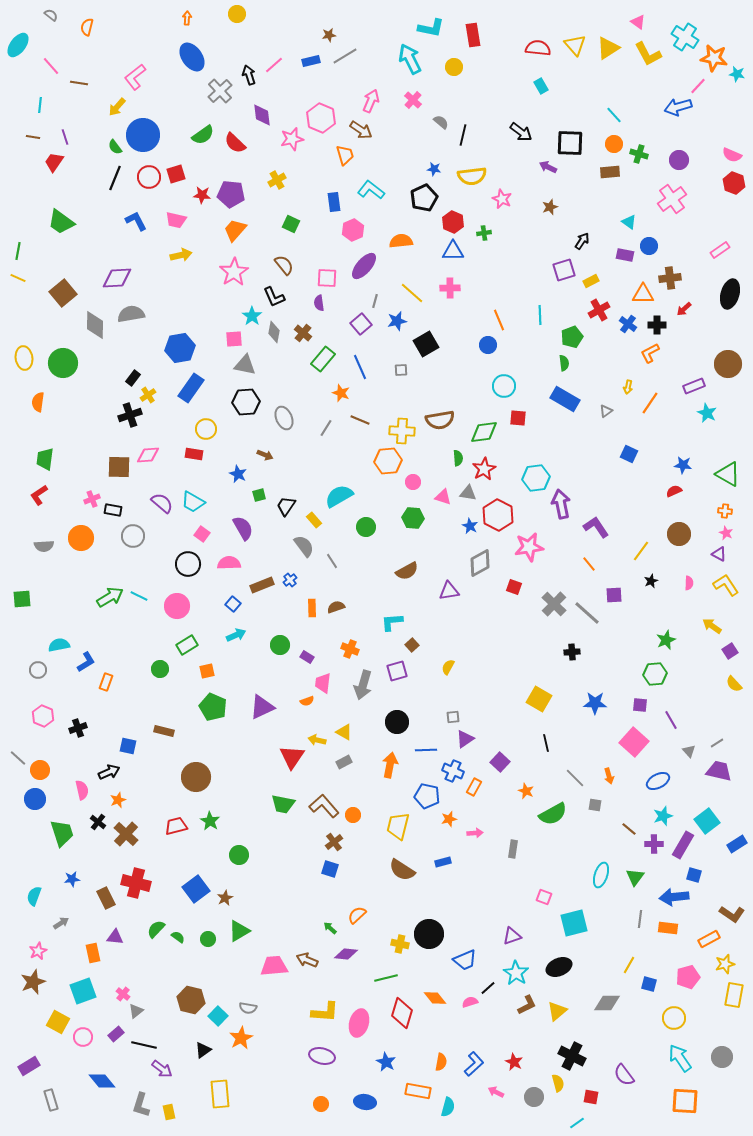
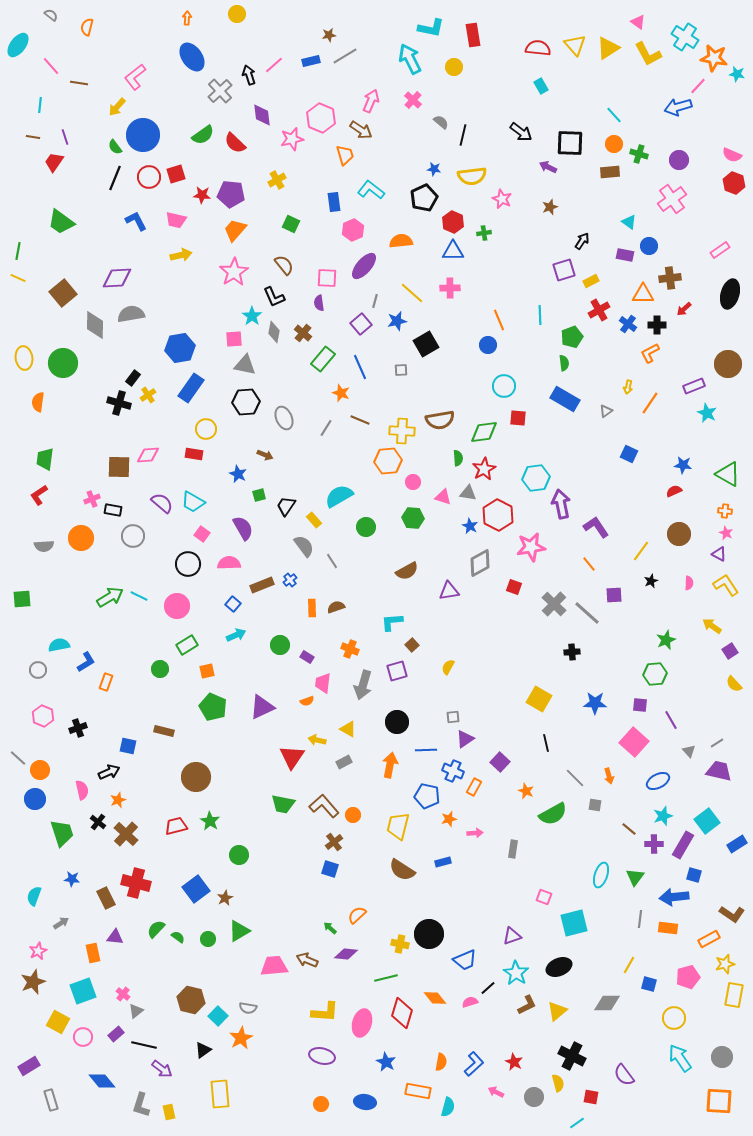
black cross at (130, 415): moved 11 px left, 12 px up; rotated 35 degrees clockwise
pink star at (529, 547): moved 2 px right
yellow triangle at (344, 732): moved 4 px right, 3 px up
blue star at (72, 879): rotated 14 degrees clockwise
pink ellipse at (359, 1023): moved 3 px right
orange square at (685, 1101): moved 34 px right
